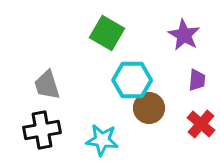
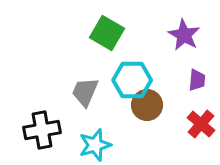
gray trapezoid: moved 38 px right, 7 px down; rotated 40 degrees clockwise
brown circle: moved 2 px left, 3 px up
cyan star: moved 7 px left, 5 px down; rotated 24 degrees counterclockwise
